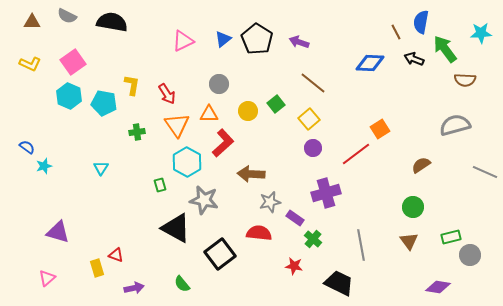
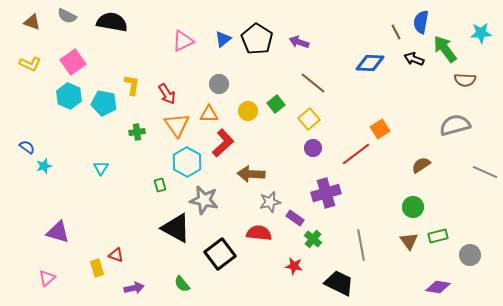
brown triangle at (32, 22): rotated 18 degrees clockwise
green rectangle at (451, 237): moved 13 px left, 1 px up
